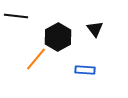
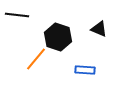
black line: moved 1 px right, 1 px up
black triangle: moved 4 px right; rotated 30 degrees counterclockwise
black hexagon: rotated 12 degrees counterclockwise
